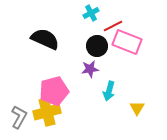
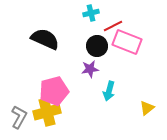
cyan cross: rotated 14 degrees clockwise
yellow triangle: moved 10 px right; rotated 21 degrees clockwise
